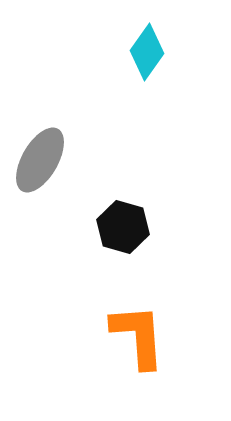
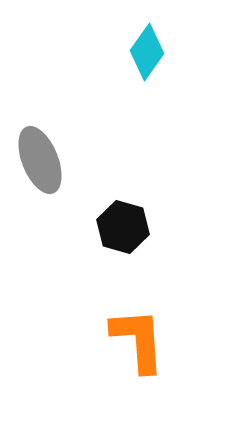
gray ellipse: rotated 52 degrees counterclockwise
orange L-shape: moved 4 px down
